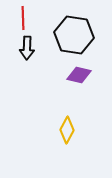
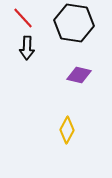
red line: rotated 40 degrees counterclockwise
black hexagon: moved 12 px up
